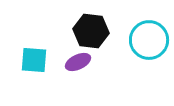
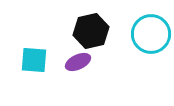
black hexagon: rotated 20 degrees counterclockwise
cyan circle: moved 2 px right, 6 px up
